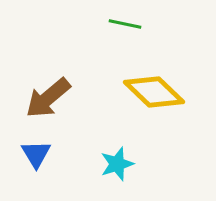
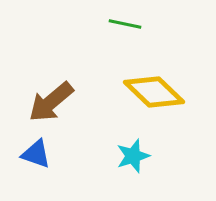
brown arrow: moved 3 px right, 4 px down
blue triangle: rotated 40 degrees counterclockwise
cyan star: moved 16 px right, 8 px up
